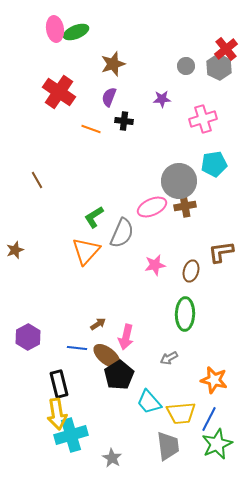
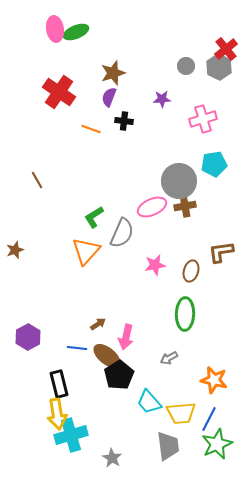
brown star at (113, 64): moved 9 px down
